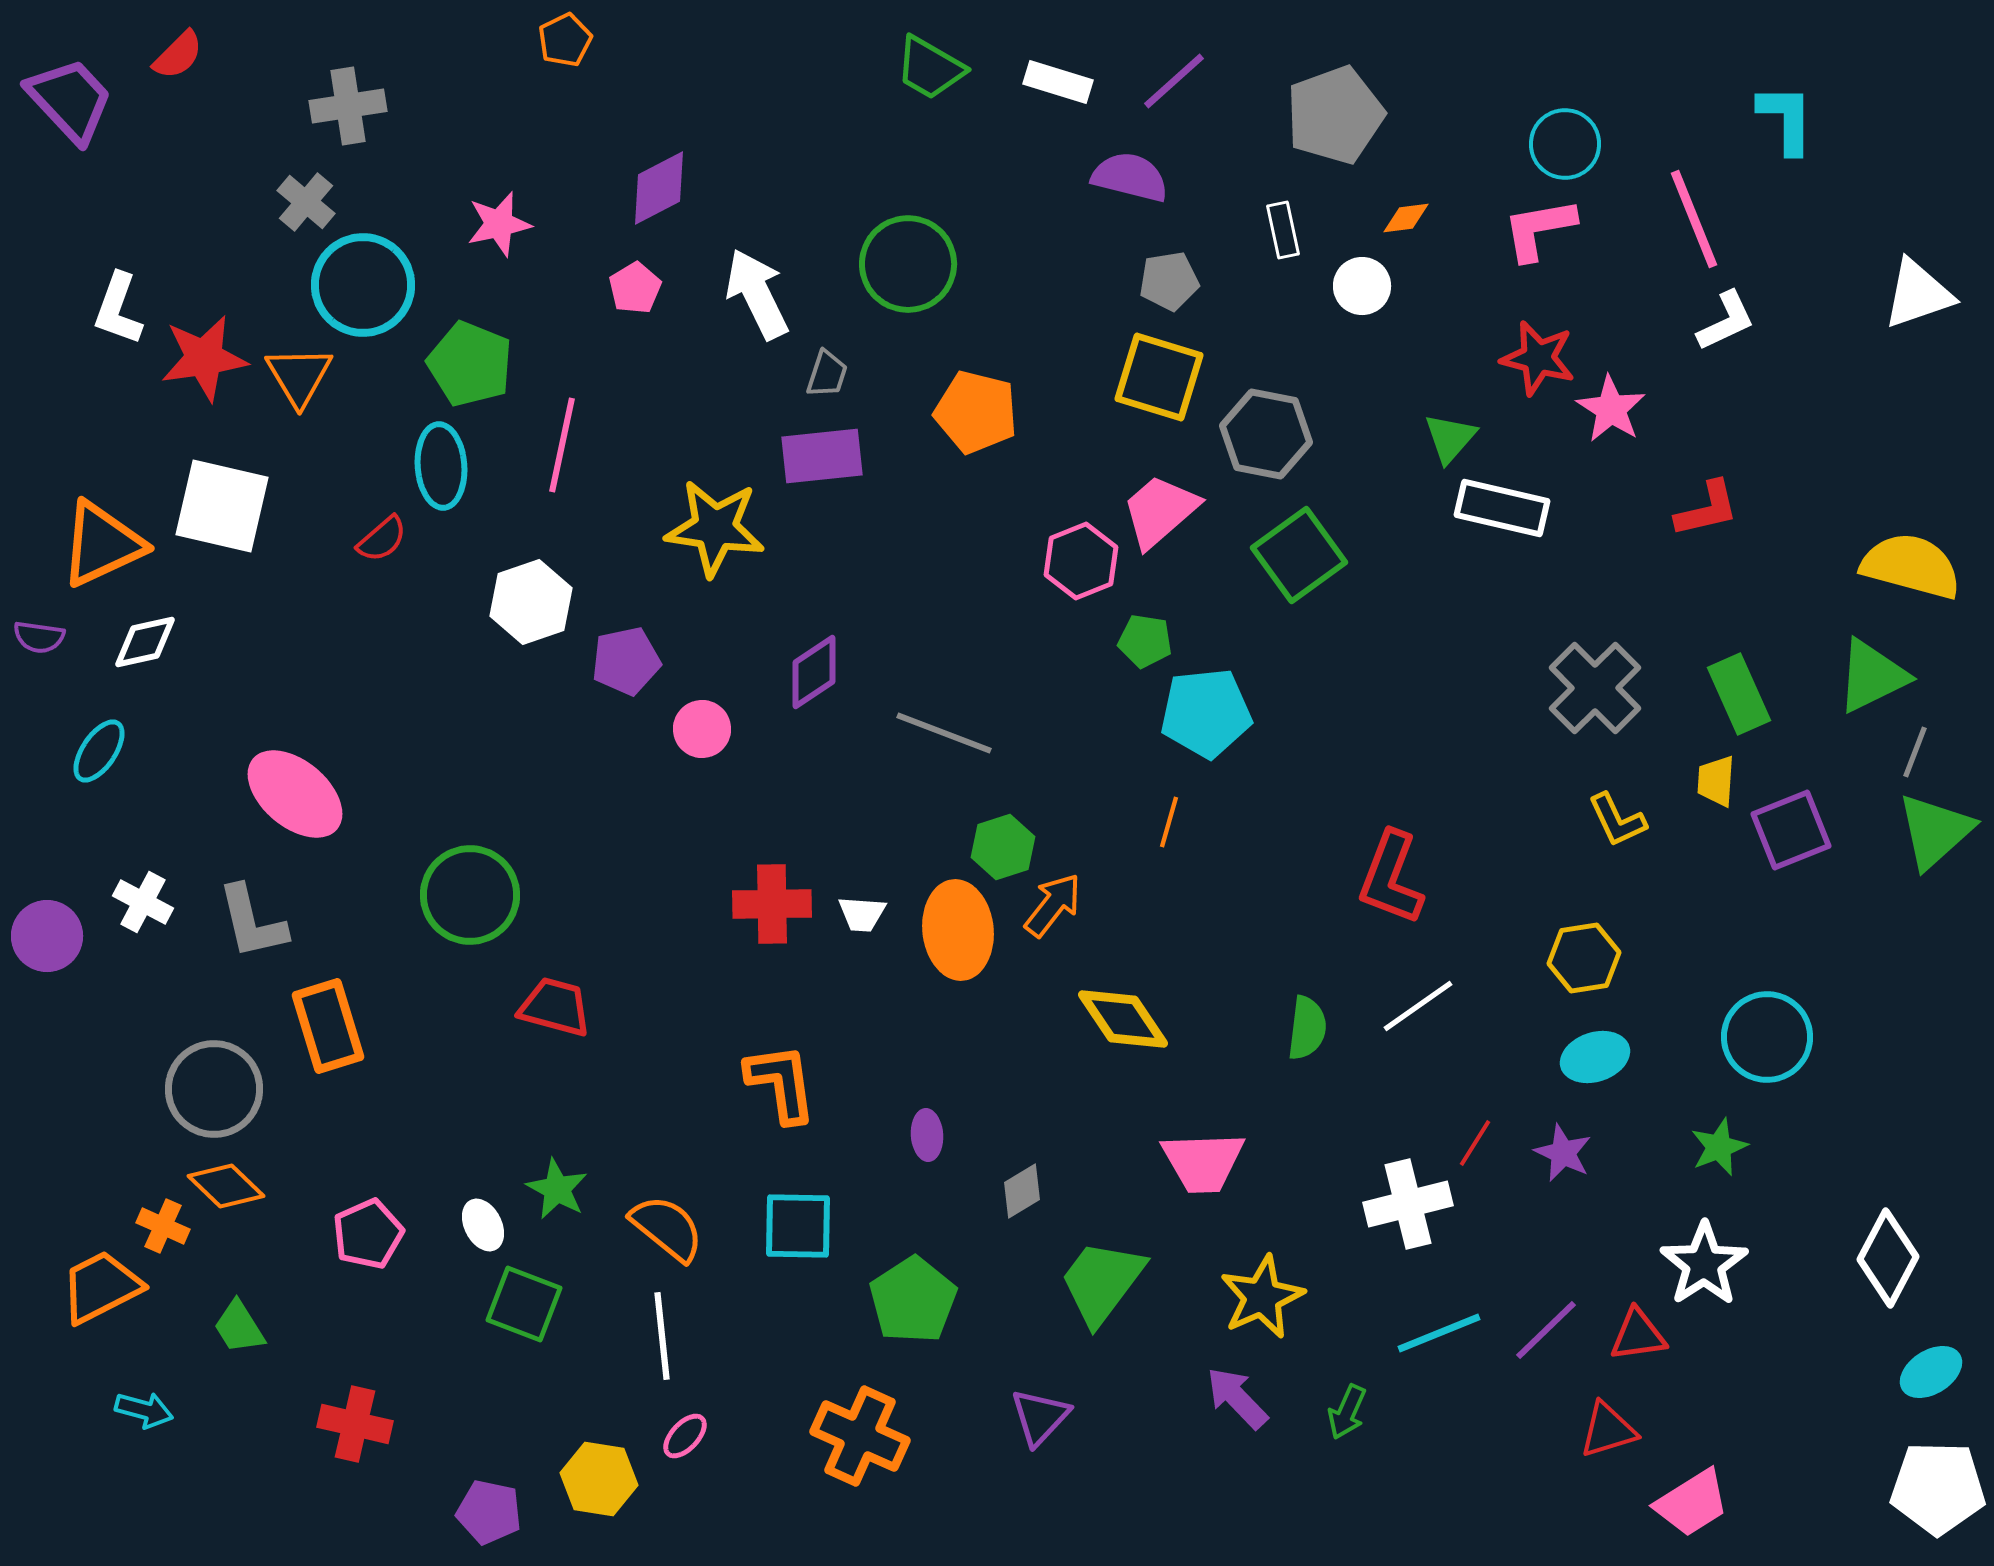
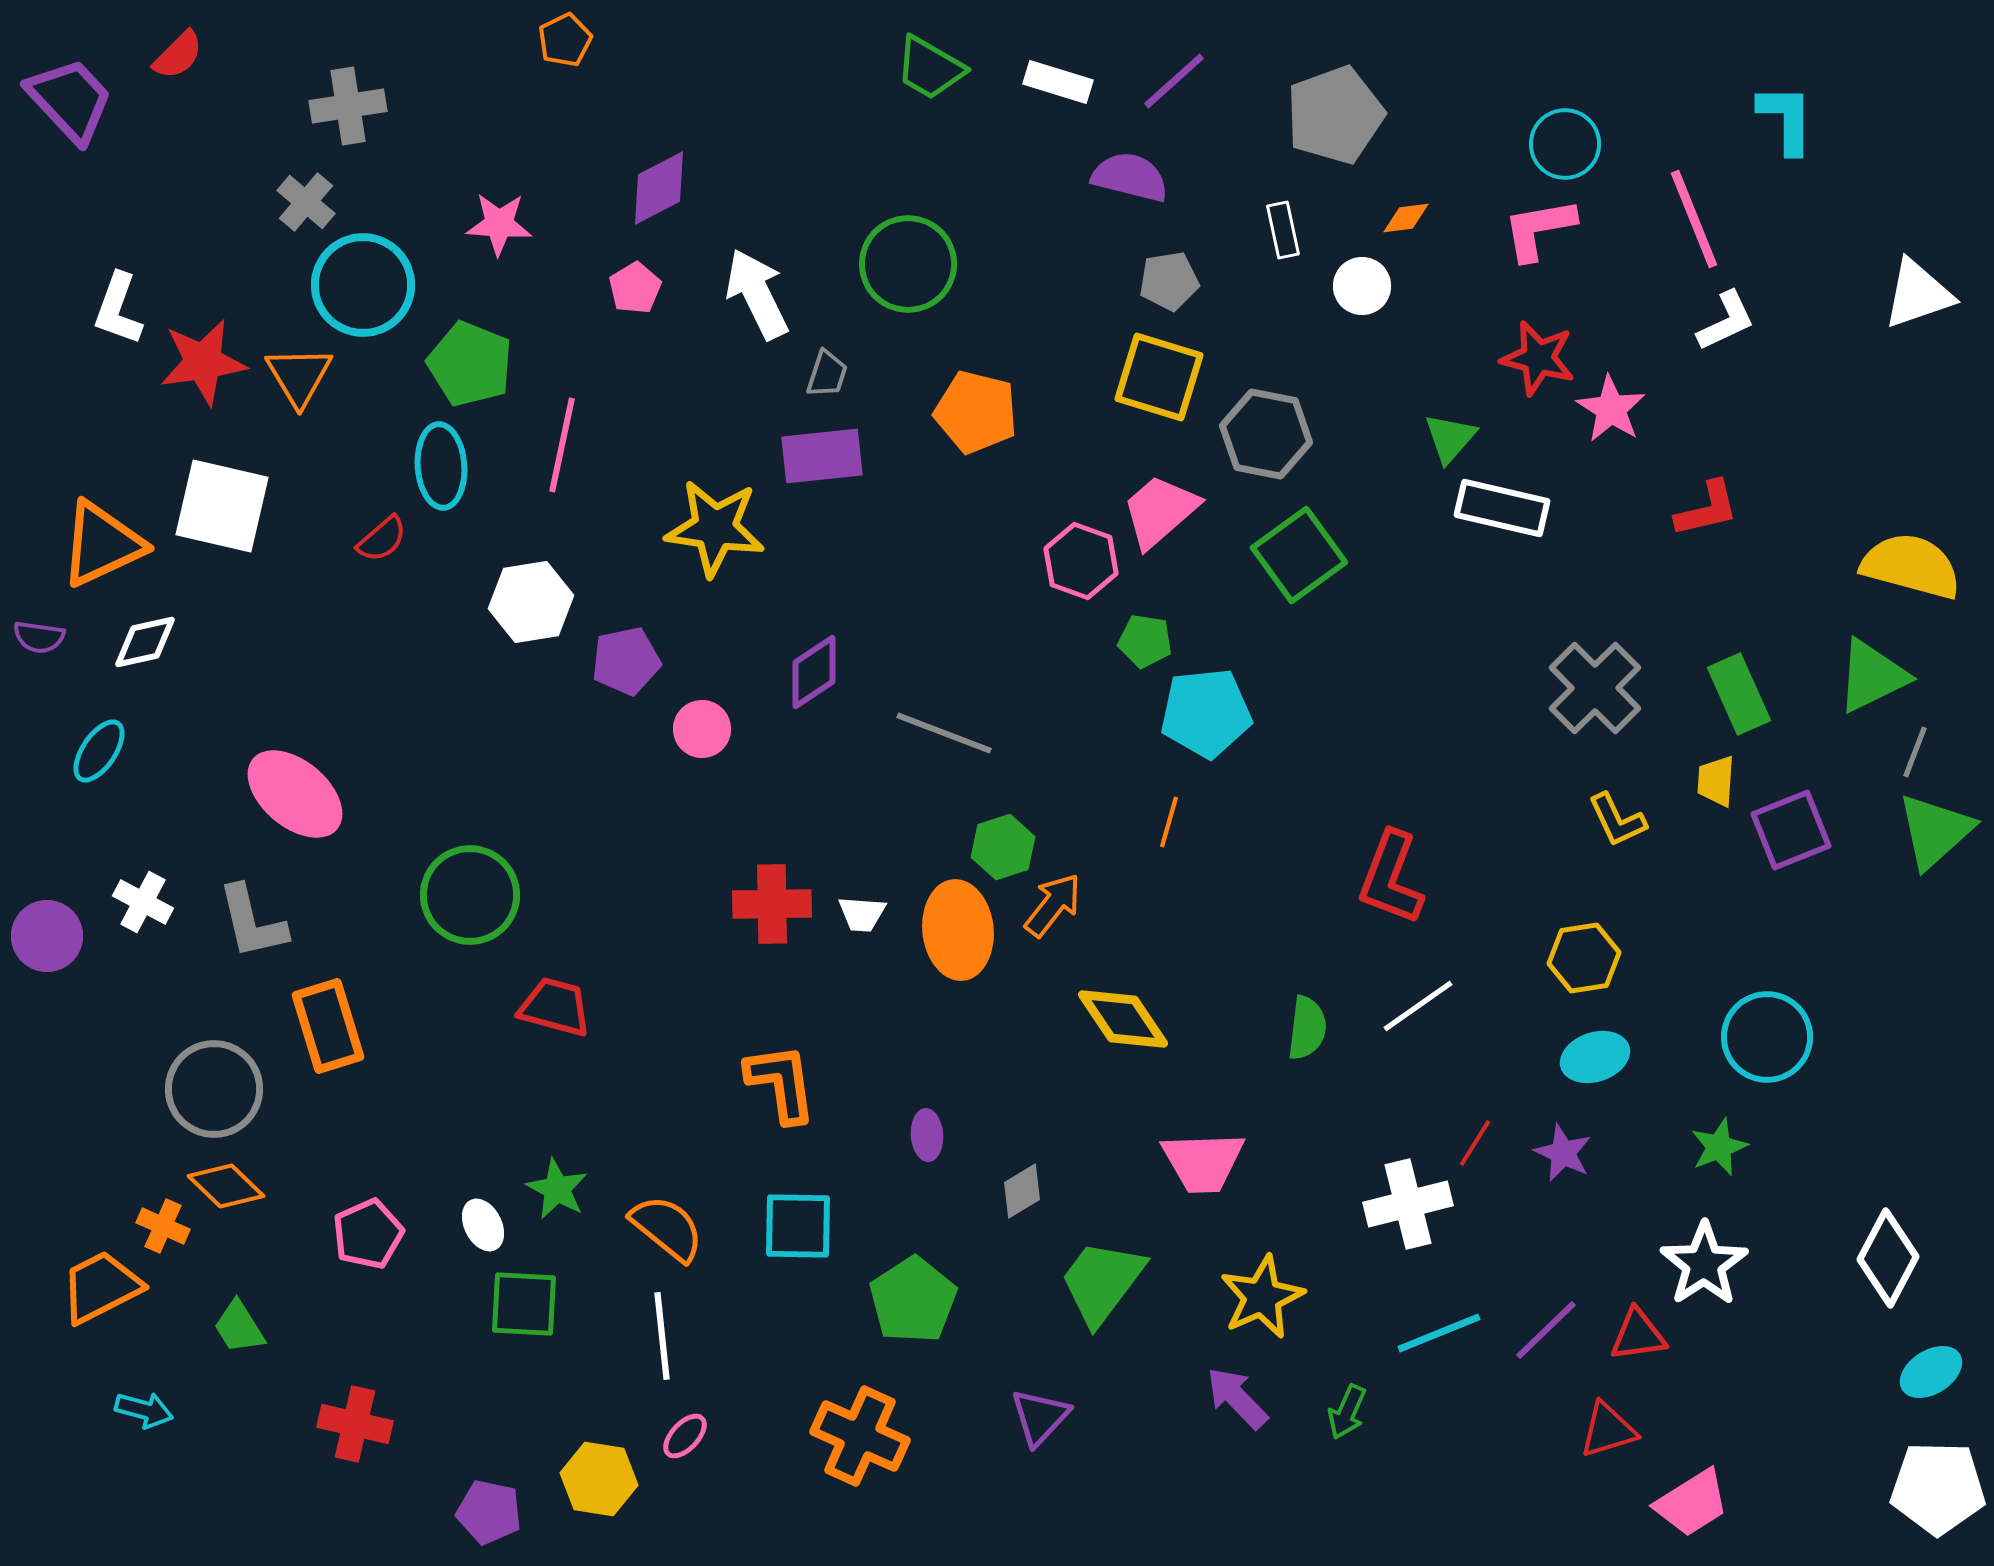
pink star at (499, 224): rotated 16 degrees clockwise
red star at (204, 358): moved 1 px left, 4 px down
pink hexagon at (1081, 561): rotated 18 degrees counterclockwise
white hexagon at (531, 602): rotated 10 degrees clockwise
green square at (524, 1304): rotated 18 degrees counterclockwise
